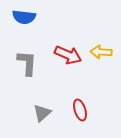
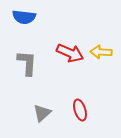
red arrow: moved 2 px right, 2 px up
